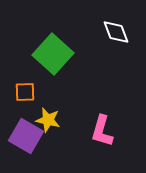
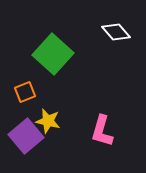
white diamond: rotated 20 degrees counterclockwise
orange square: rotated 20 degrees counterclockwise
yellow star: moved 1 px down
purple square: rotated 20 degrees clockwise
